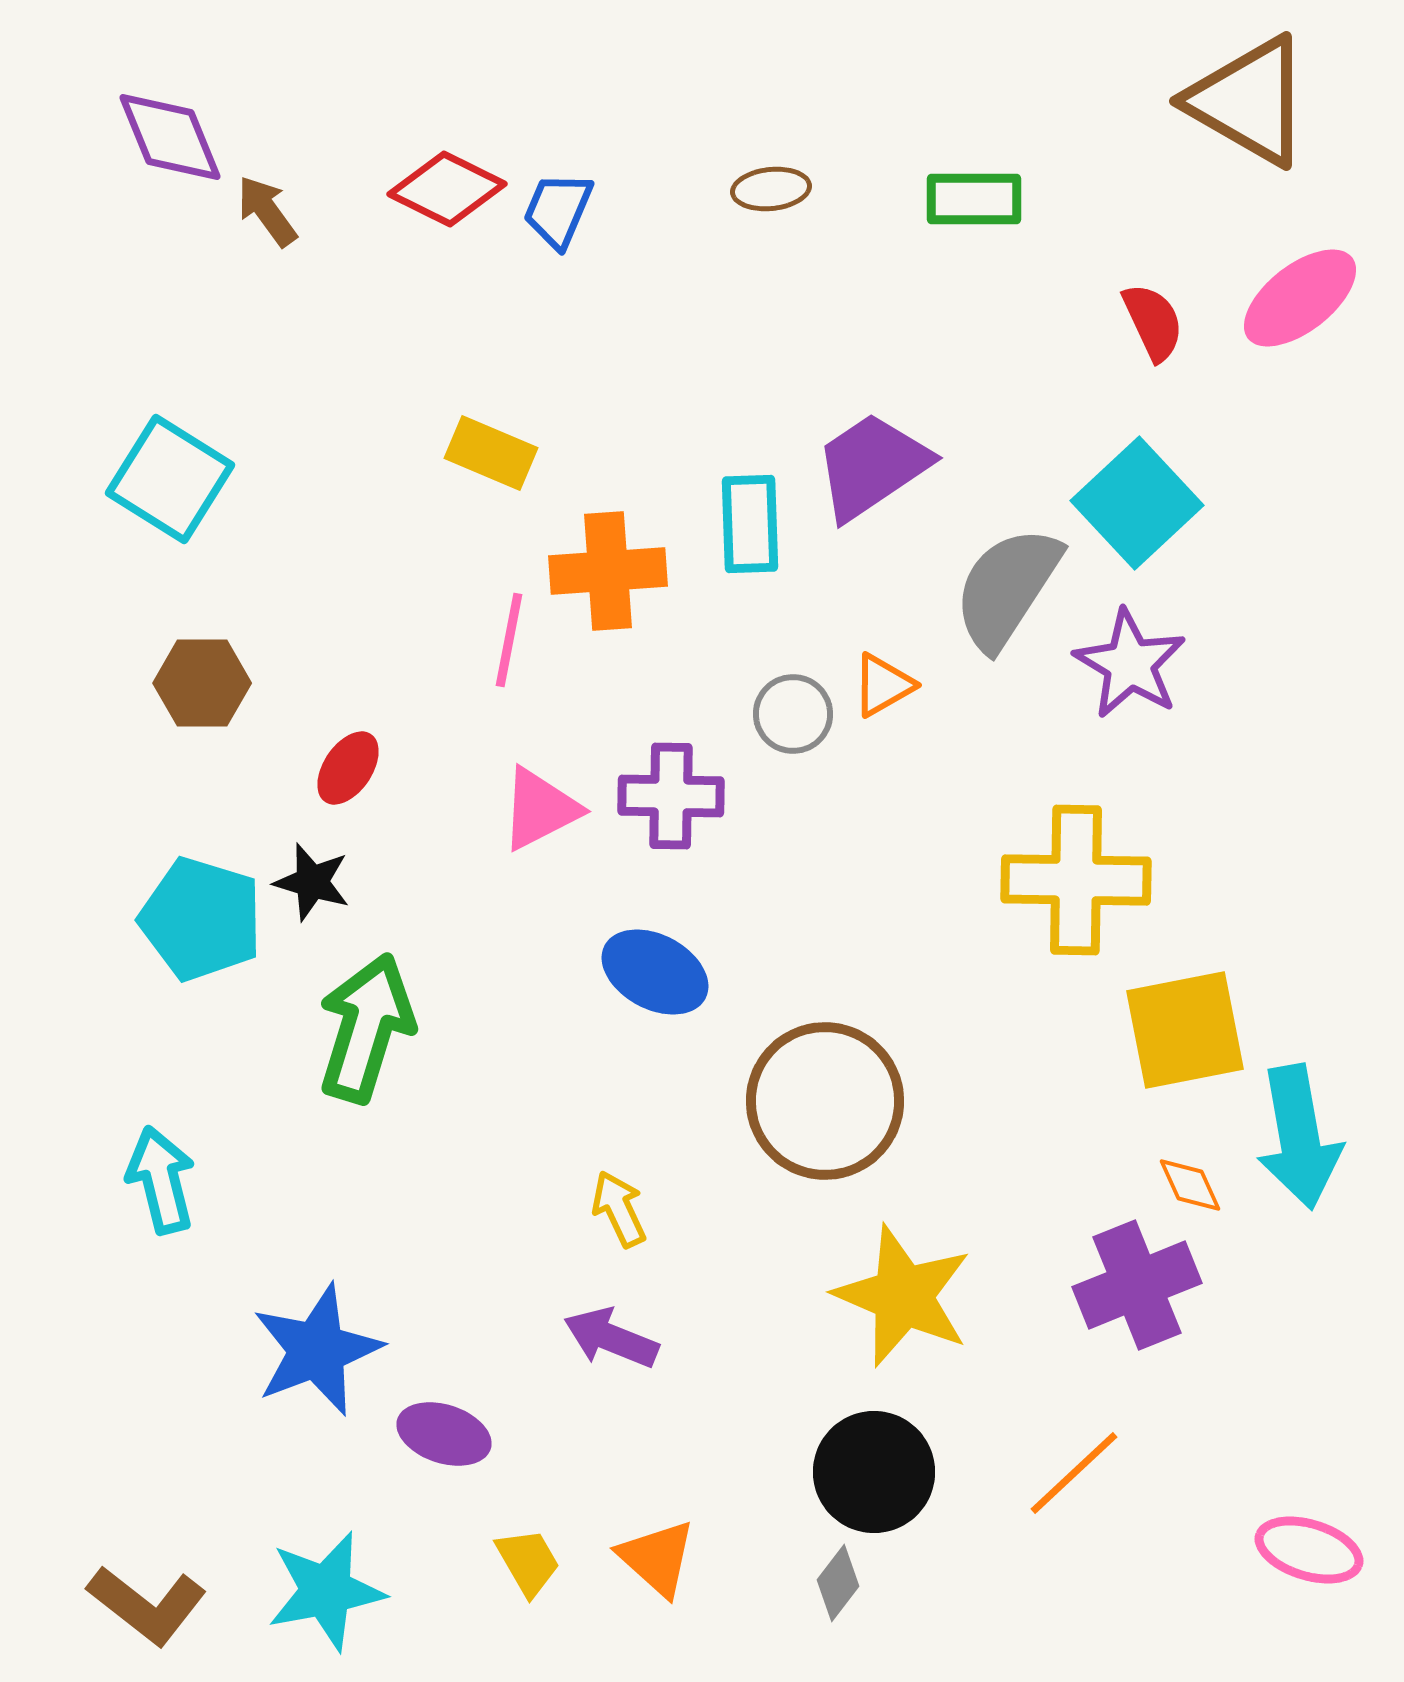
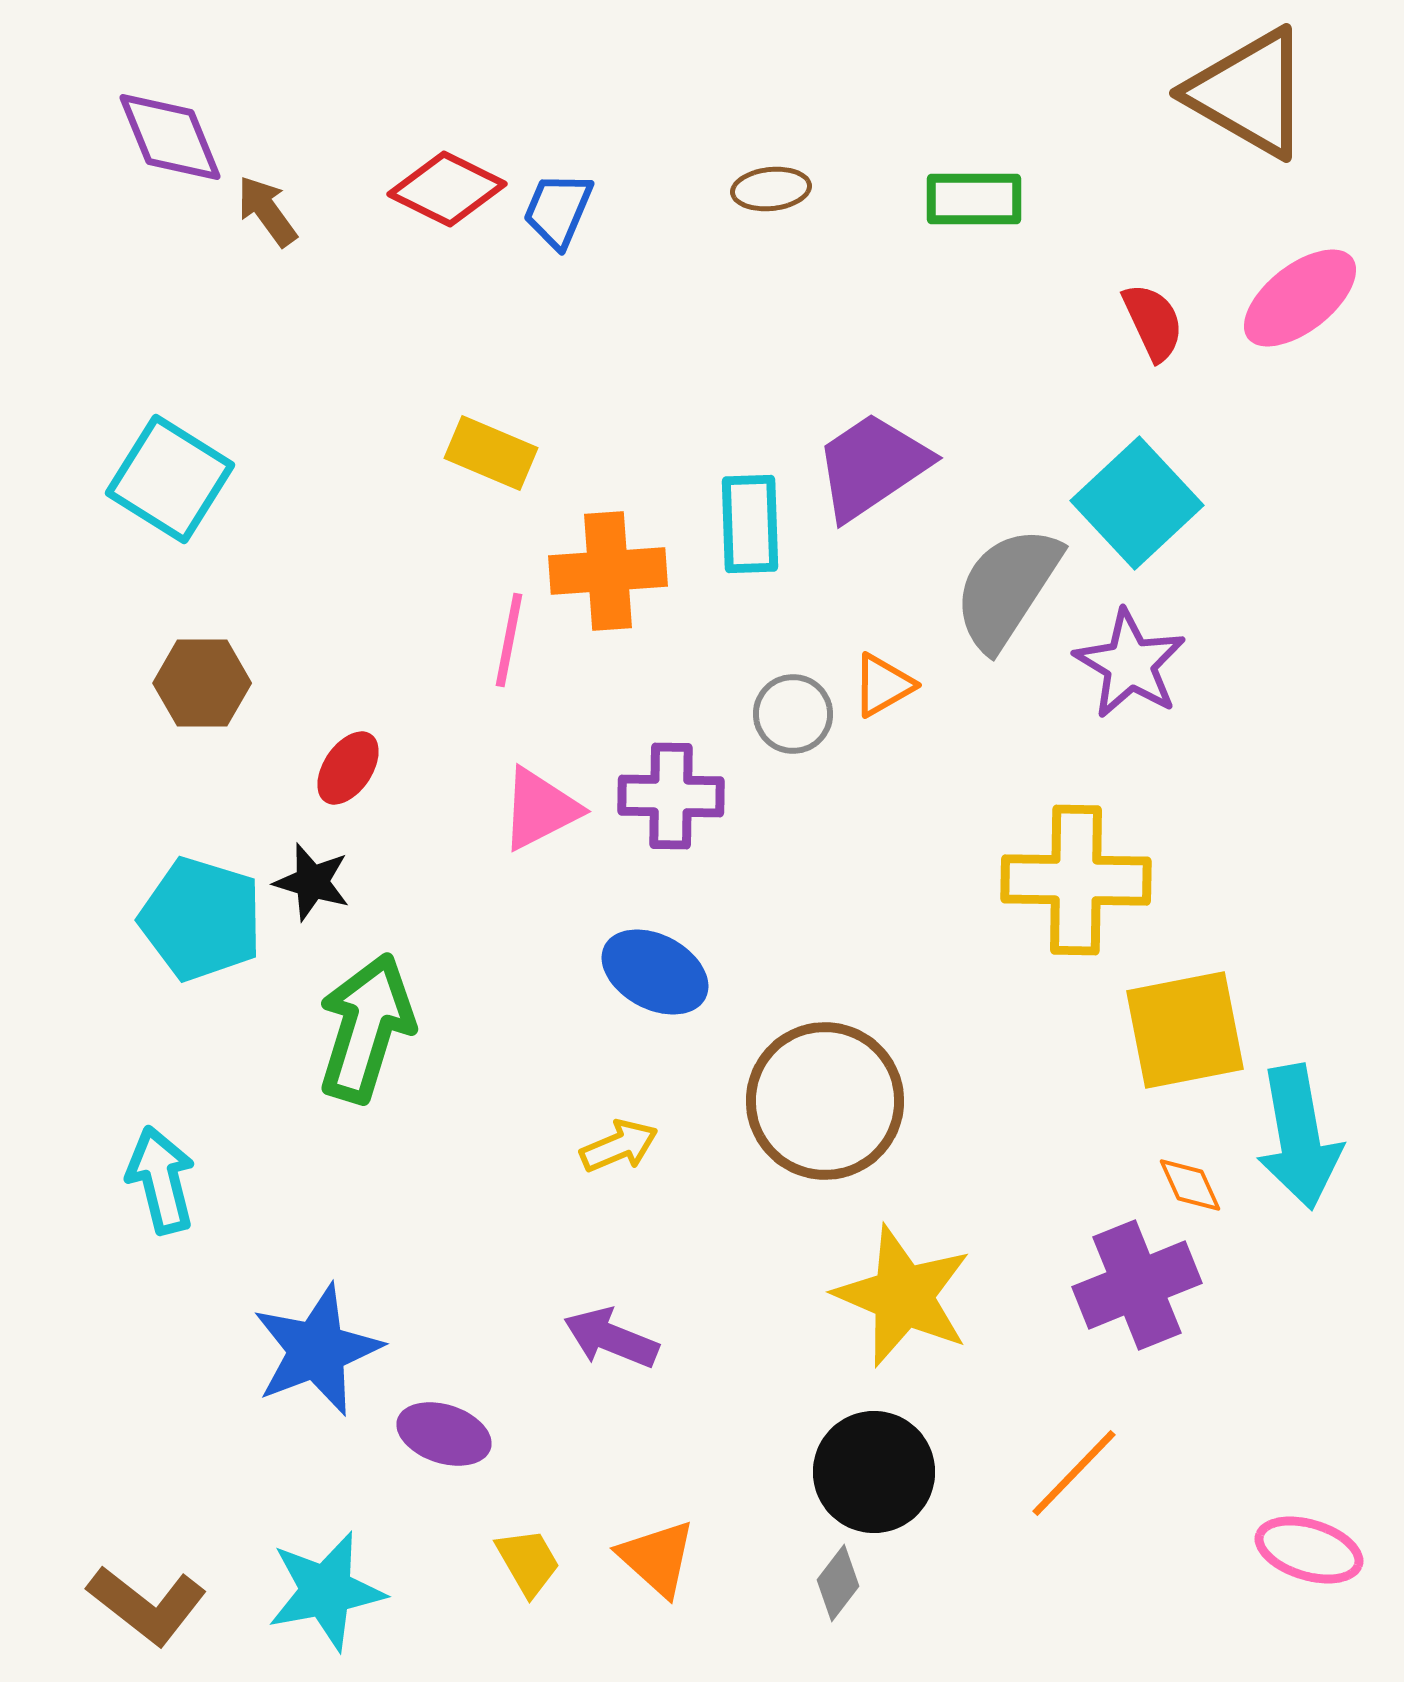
brown triangle at (1249, 101): moved 8 px up
yellow arrow at (619, 1209): moved 63 px up; rotated 92 degrees clockwise
orange line at (1074, 1473): rotated 3 degrees counterclockwise
